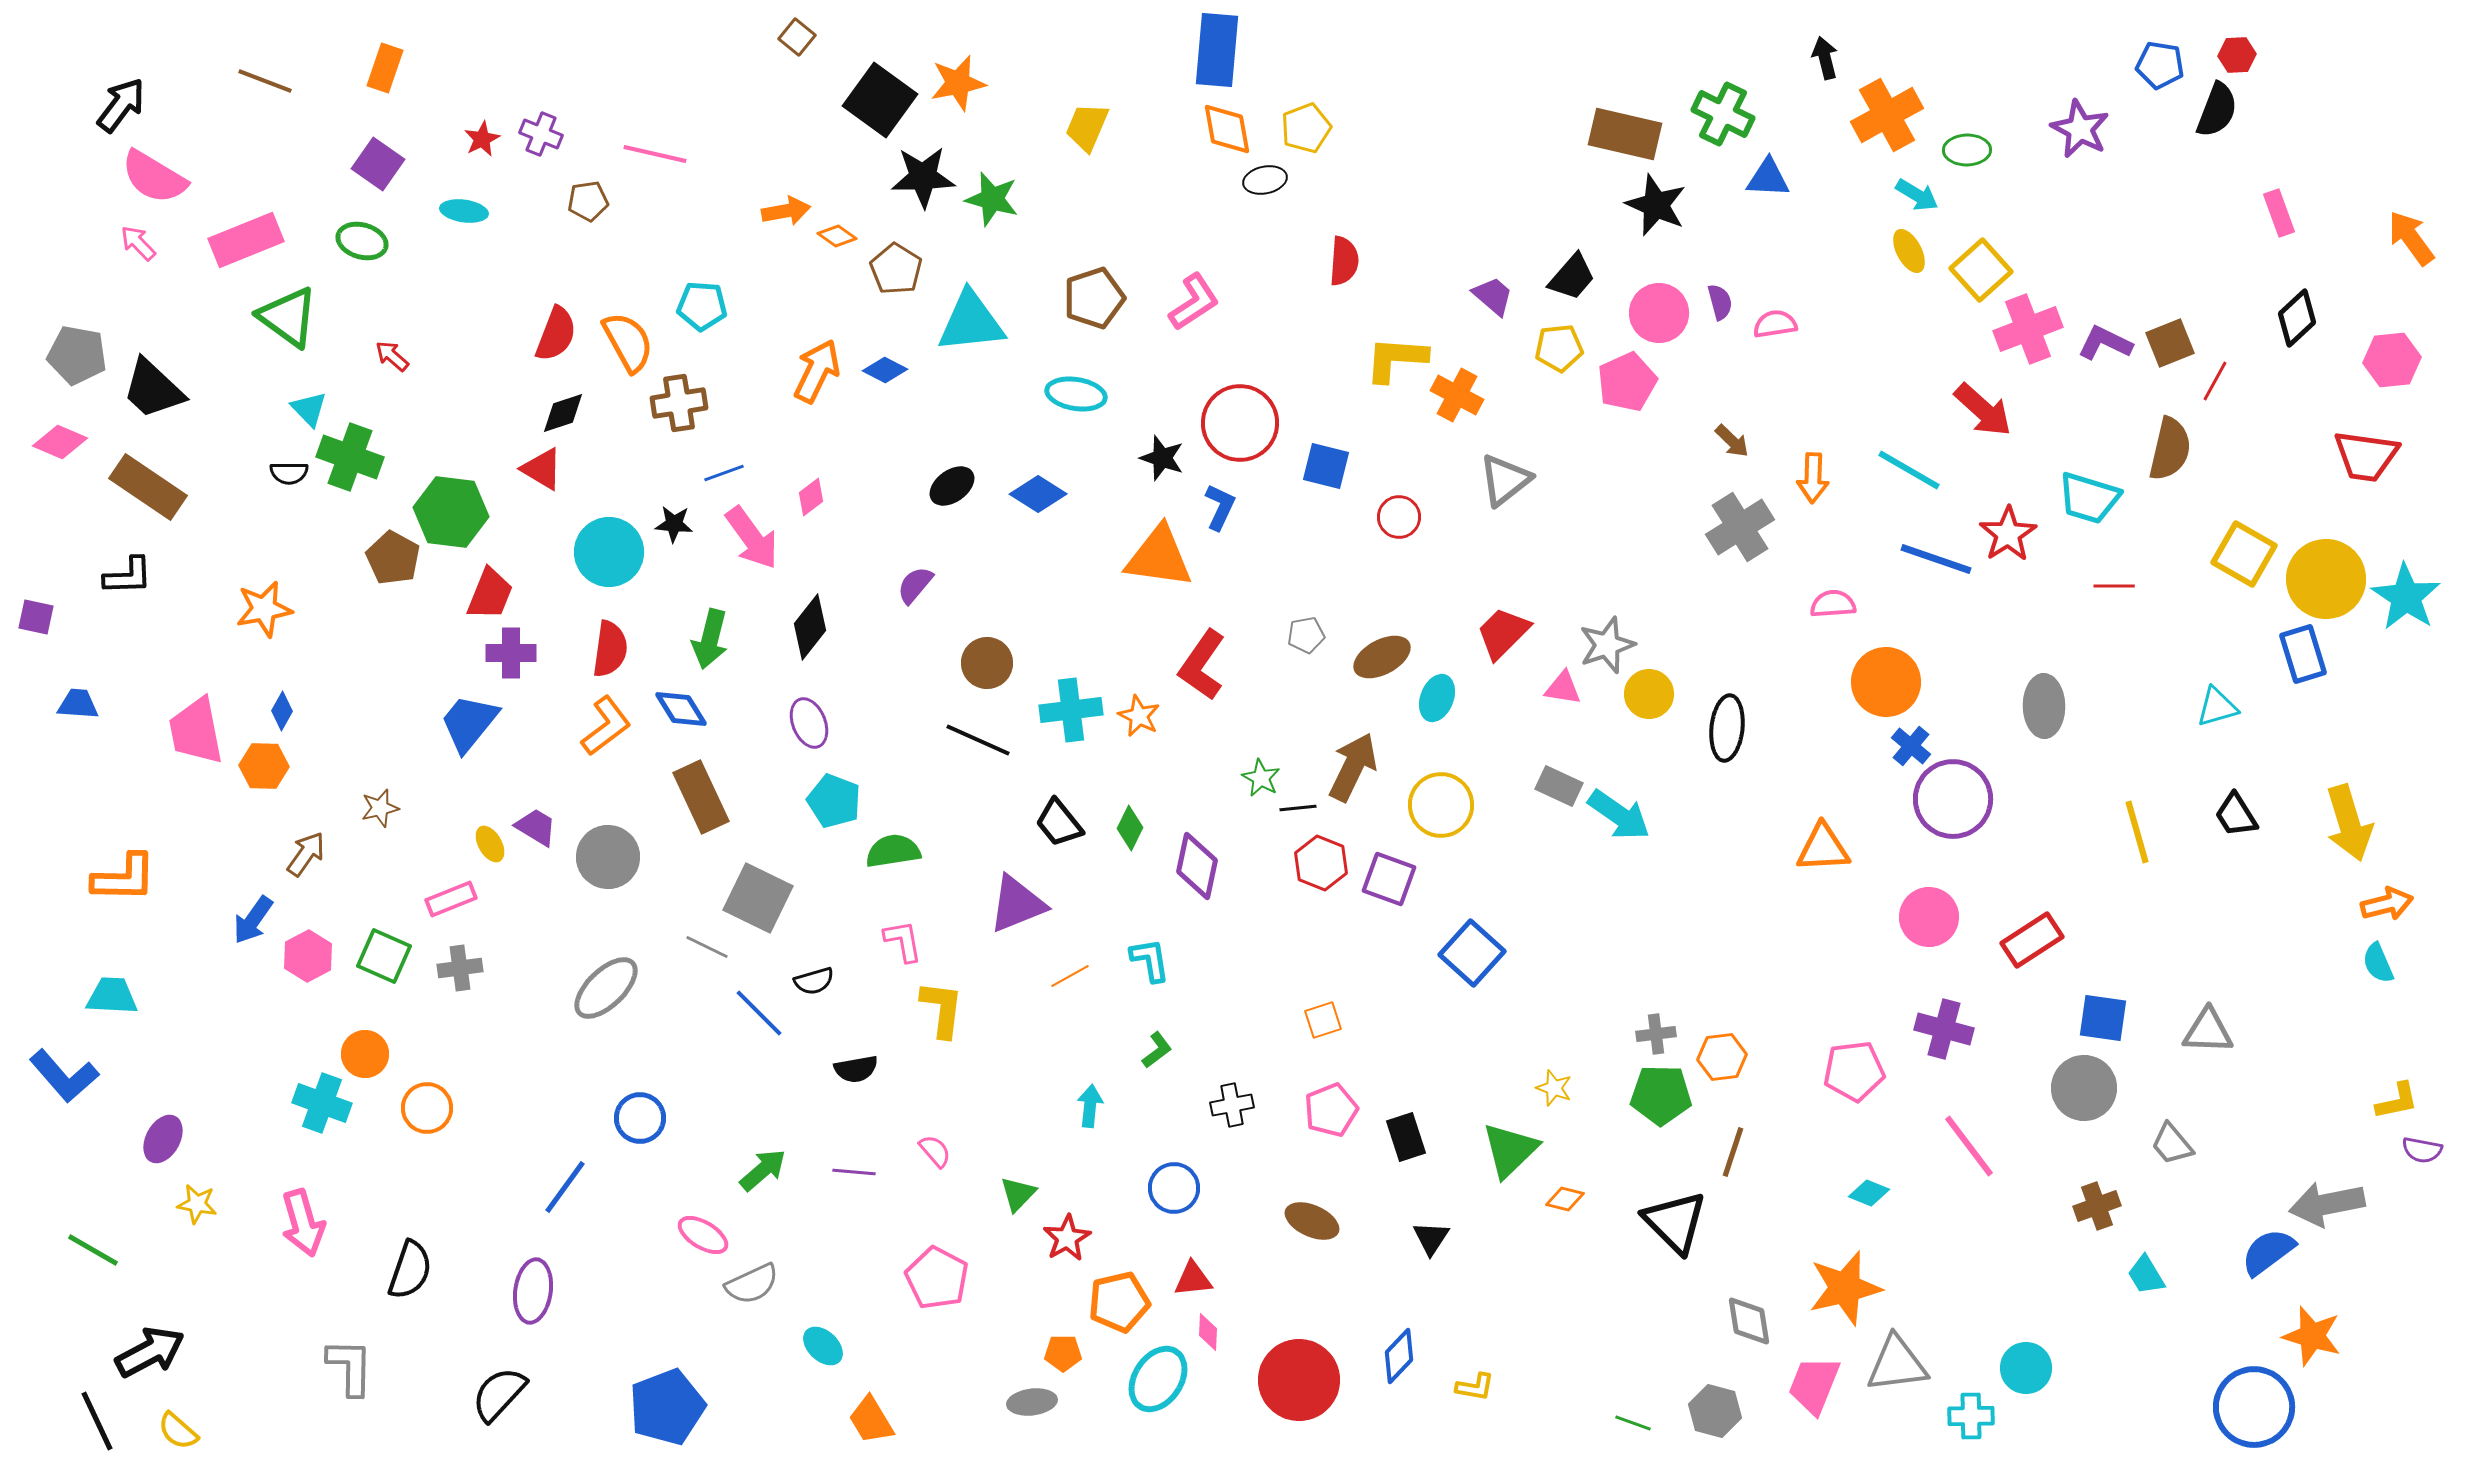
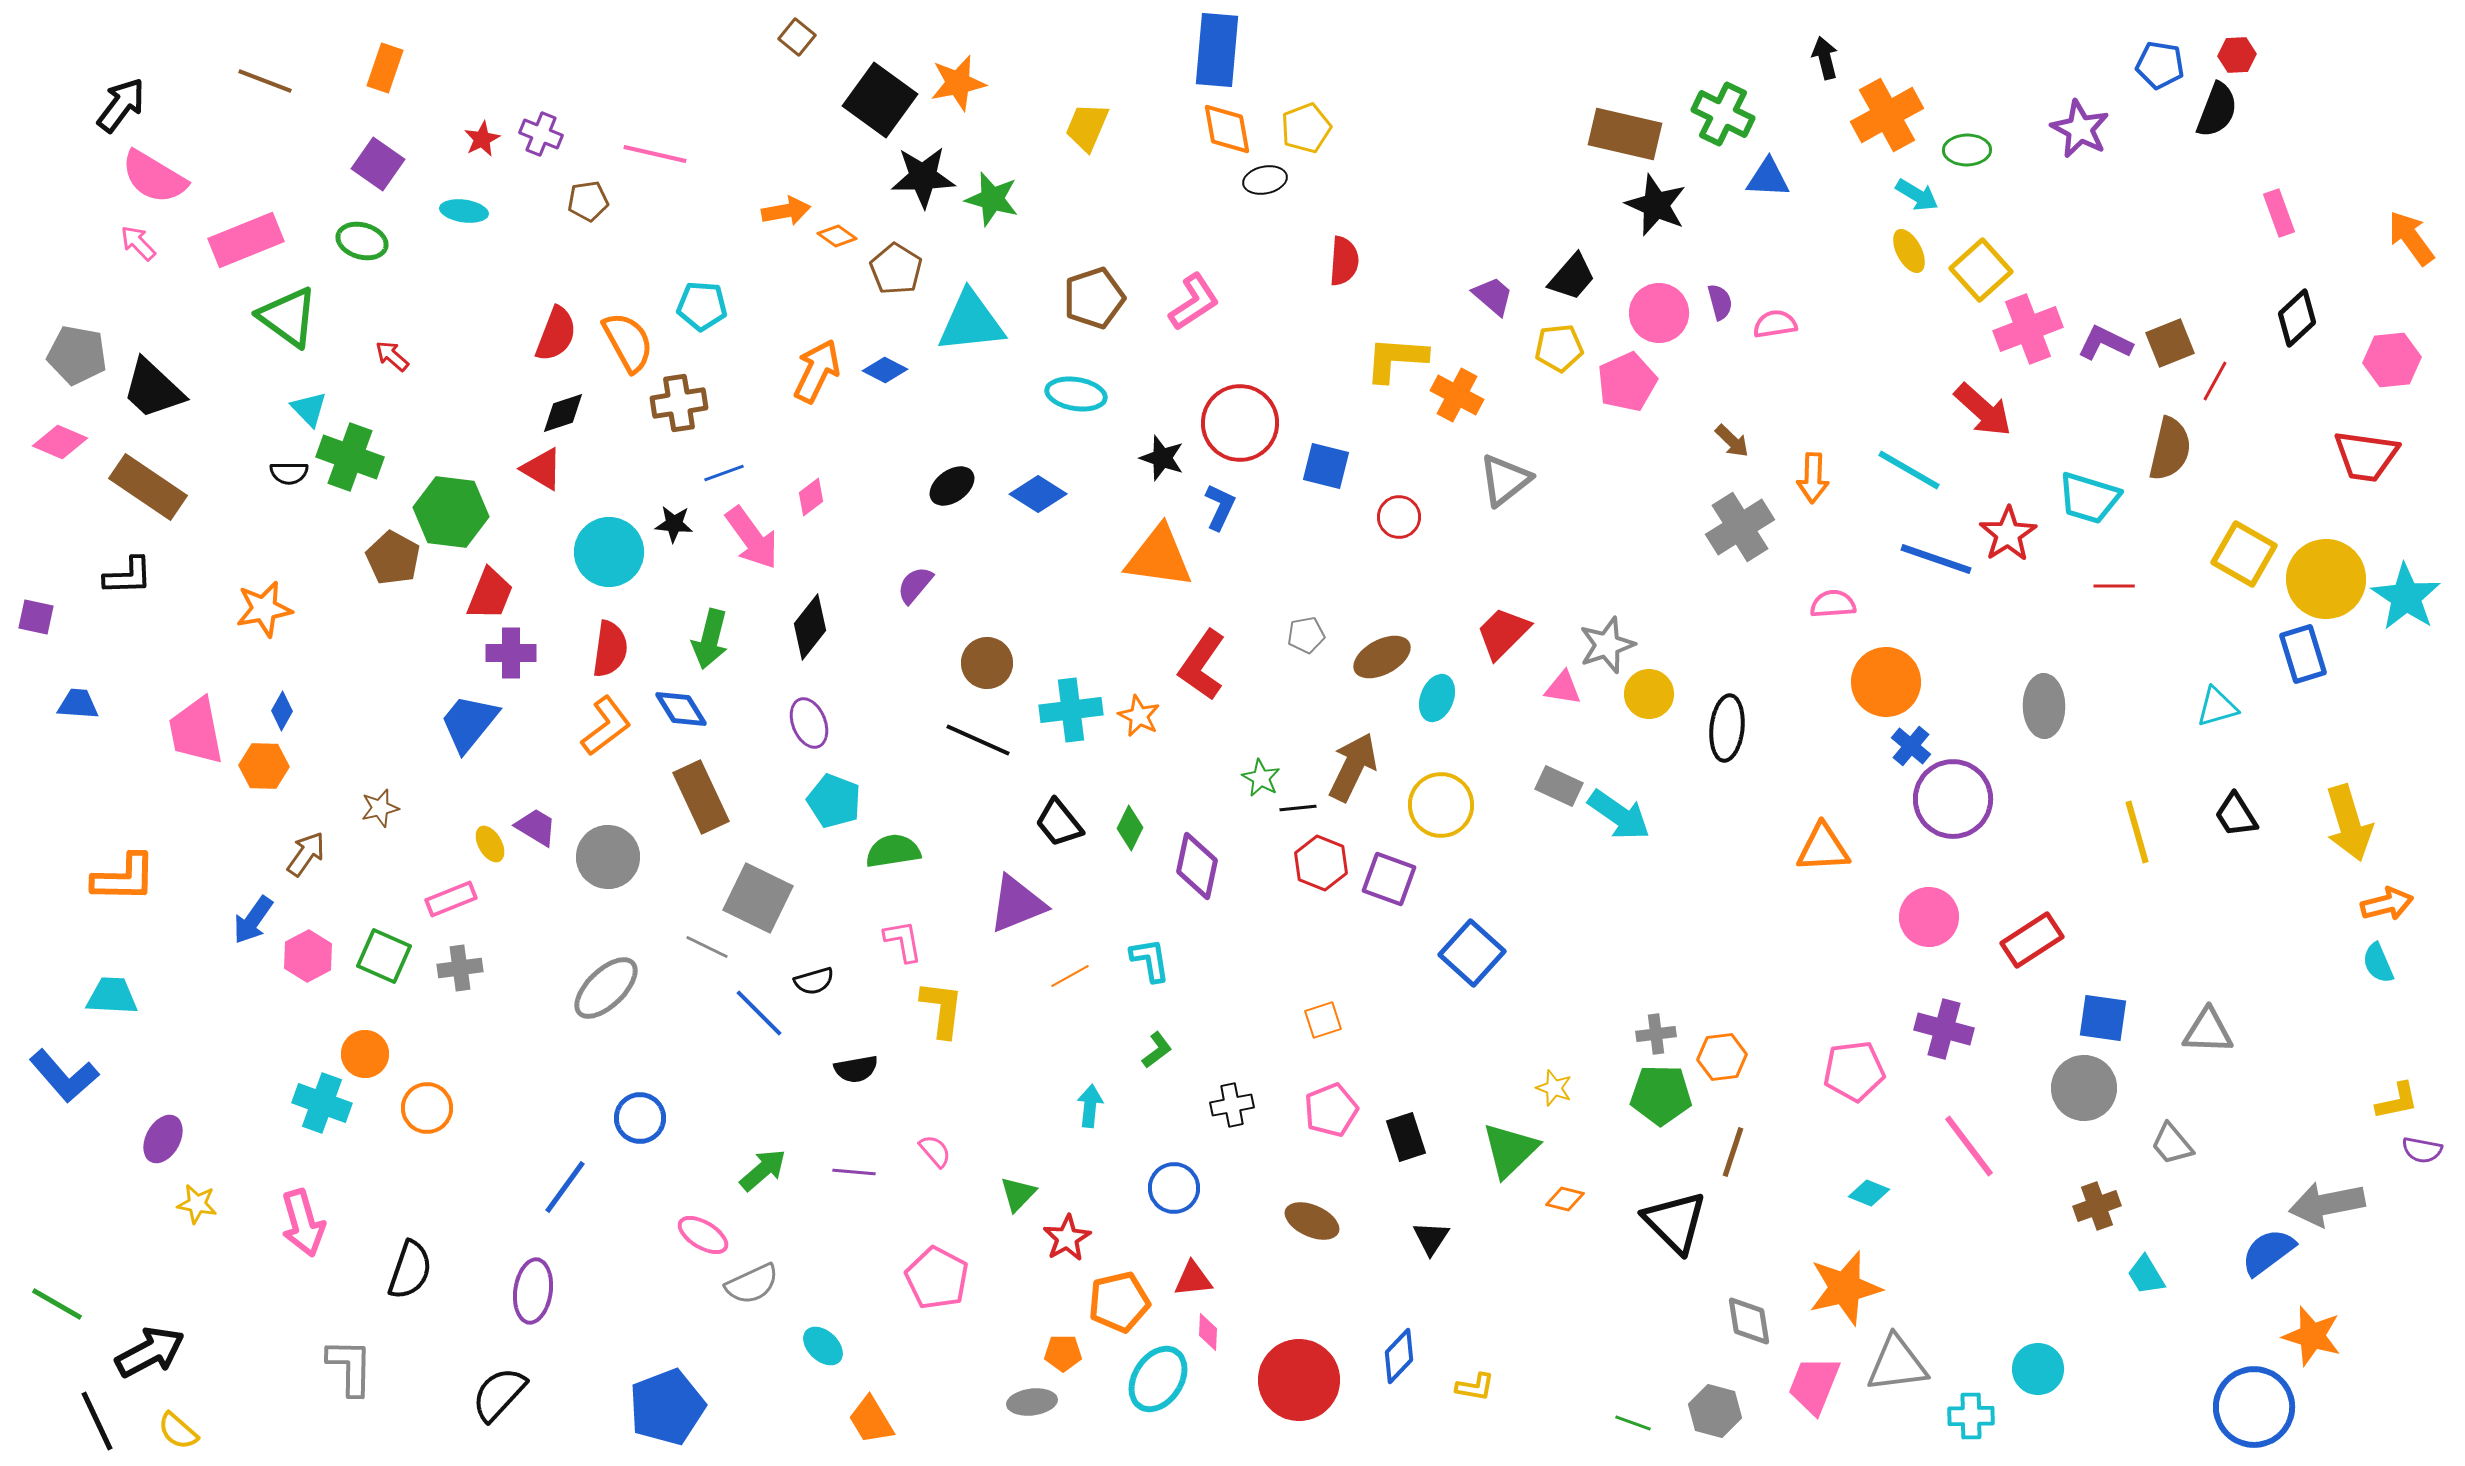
green line at (93, 1250): moved 36 px left, 54 px down
cyan circle at (2026, 1368): moved 12 px right, 1 px down
